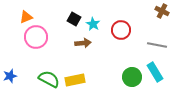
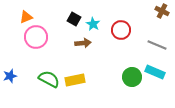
gray line: rotated 12 degrees clockwise
cyan rectangle: rotated 36 degrees counterclockwise
